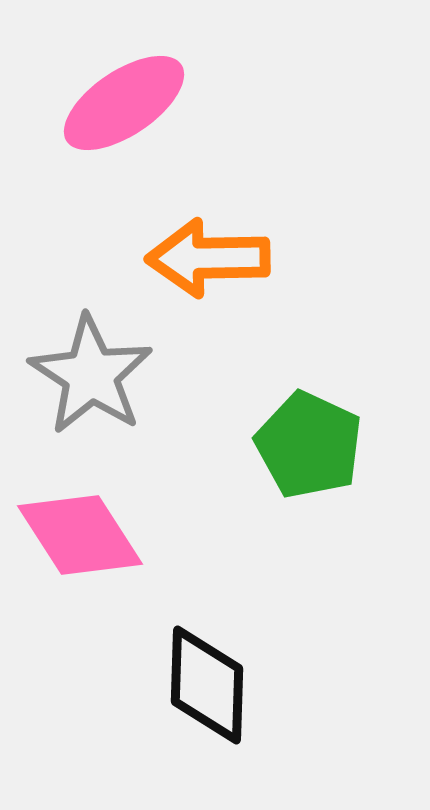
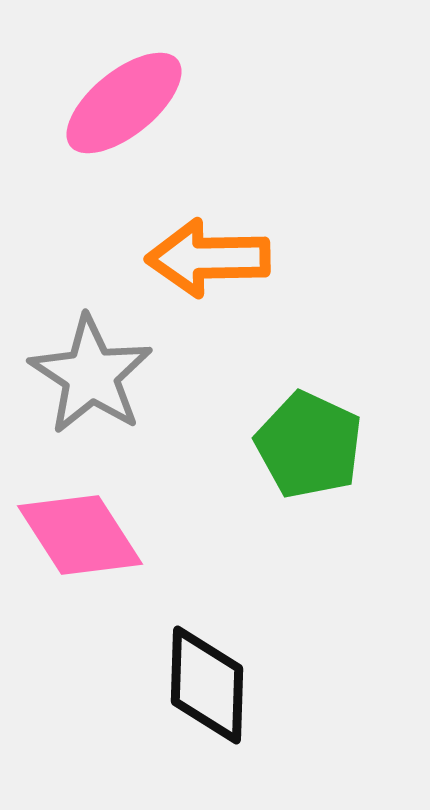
pink ellipse: rotated 5 degrees counterclockwise
